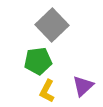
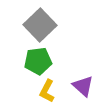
gray square: moved 12 px left
purple triangle: rotated 35 degrees counterclockwise
